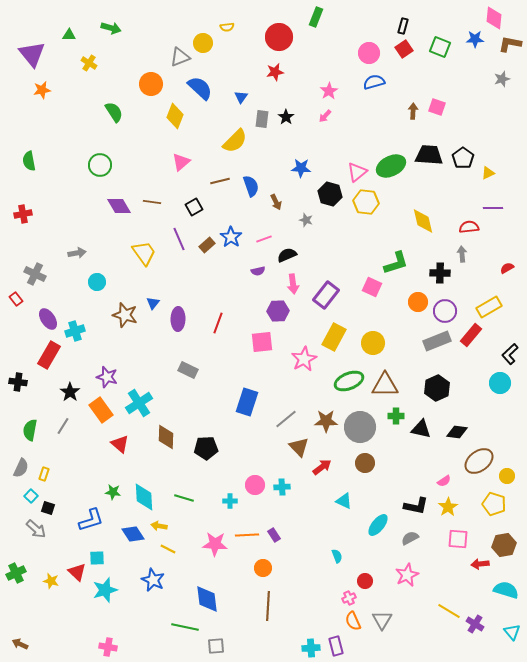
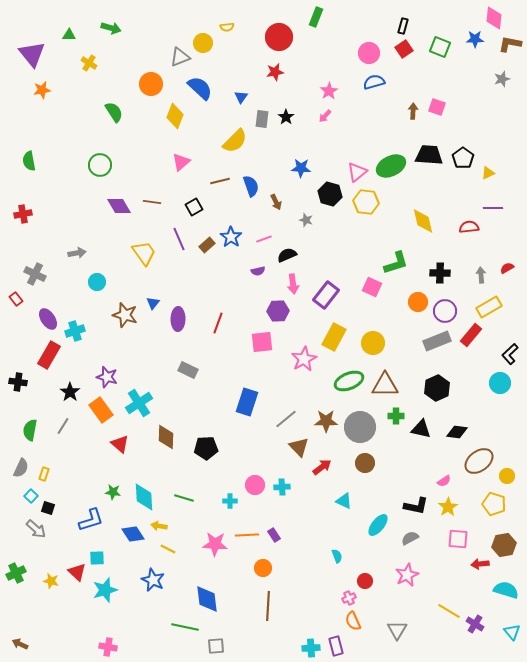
gray arrow at (462, 254): moved 19 px right, 21 px down
gray triangle at (382, 620): moved 15 px right, 10 px down
